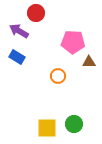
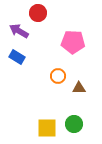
red circle: moved 2 px right
brown triangle: moved 10 px left, 26 px down
